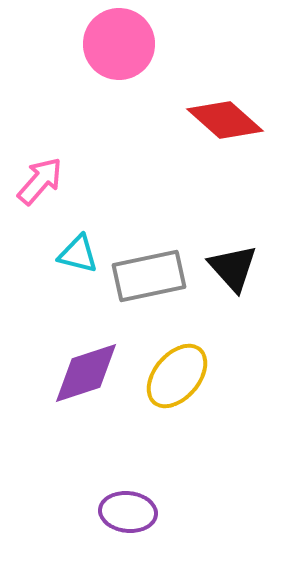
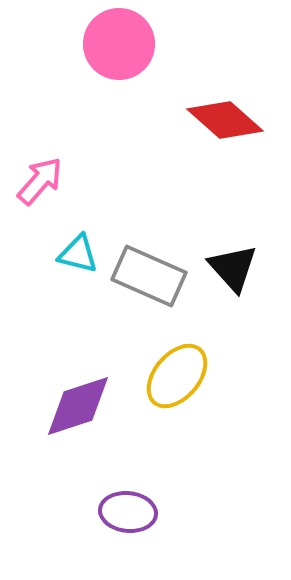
gray rectangle: rotated 36 degrees clockwise
purple diamond: moved 8 px left, 33 px down
